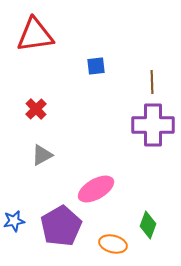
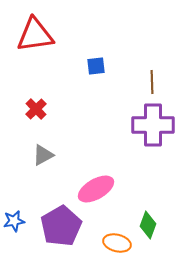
gray triangle: moved 1 px right
orange ellipse: moved 4 px right, 1 px up
